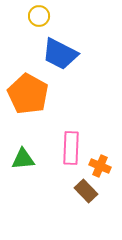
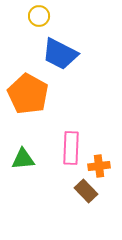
orange cross: moved 1 px left; rotated 30 degrees counterclockwise
